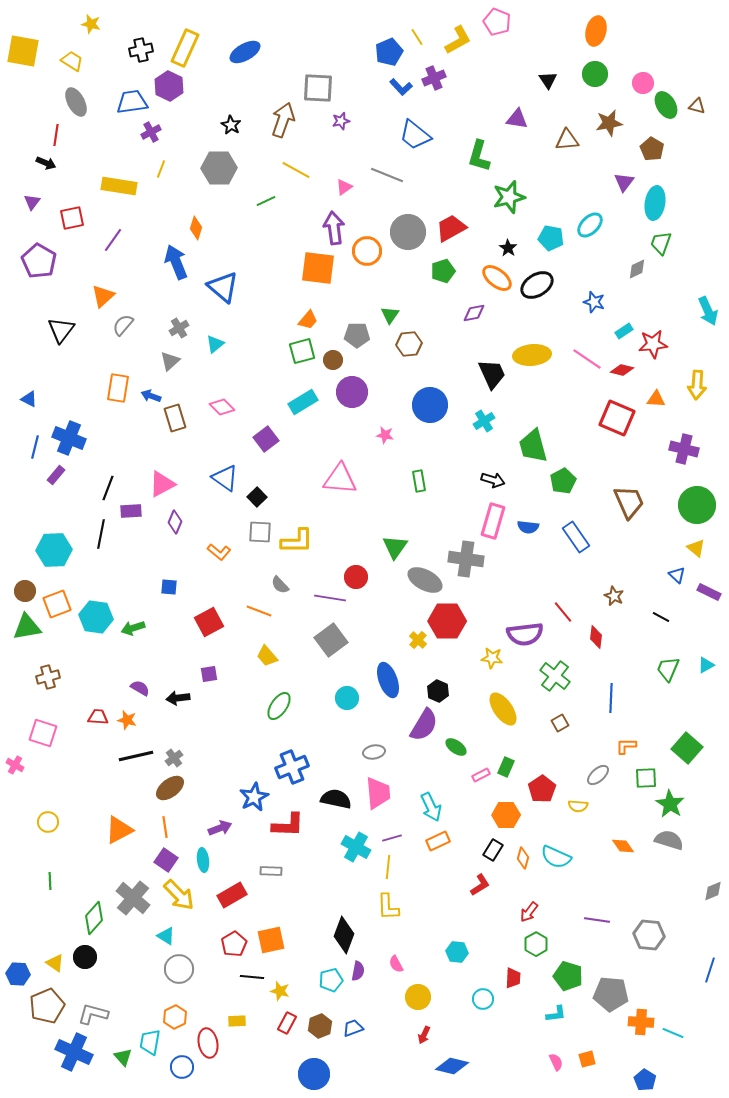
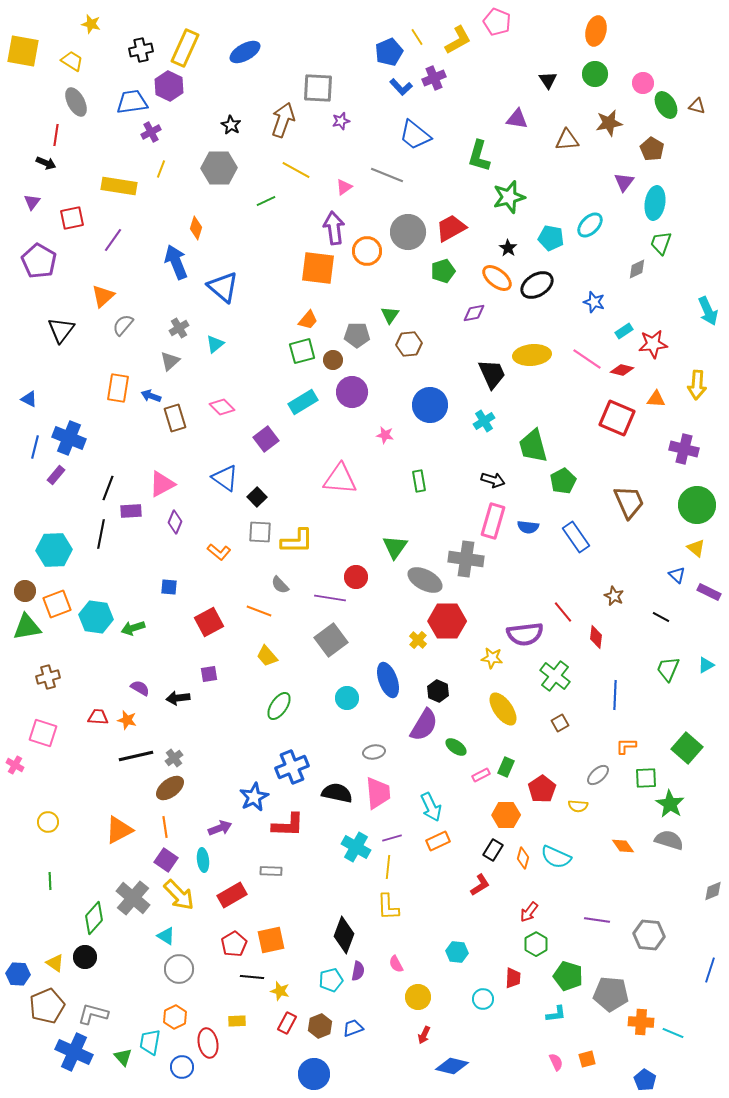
blue line at (611, 698): moved 4 px right, 3 px up
black semicircle at (336, 799): moved 1 px right, 6 px up
